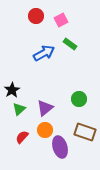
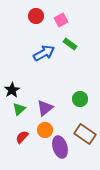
green circle: moved 1 px right
brown rectangle: moved 2 px down; rotated 15 degrees clockwise
